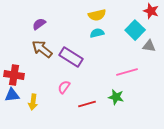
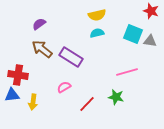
cyan square: moved 2 px left, 4 px down; rotated 24 degrees counterclockwise
gray triangle: moved 1 px right, 5 px up
red cross: moved 4 px right
pink semicircle: rotated 24 degrees clockwise
red line: rotated 30 degrees counterclockwise
